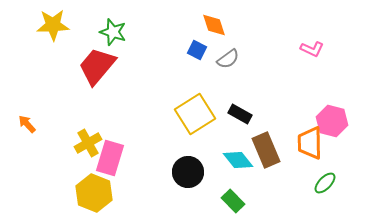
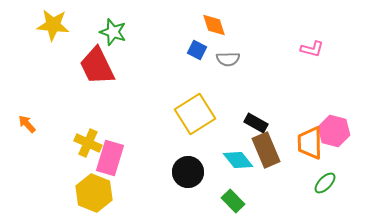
yellow star: rotated 8 degrees clockwise
pink L-shape: rotated 10 degrees counterclockwise
gray semicircle: rotated 35 degrees clockwise
red trapezoid: rotated 66 degrees counterclockwise
black rectangle: moved 16 px right, 9 px down
pink hexagon: moved 2 px right, 10 px down
yellow cross: rotated 36 degrees counterclockwise
